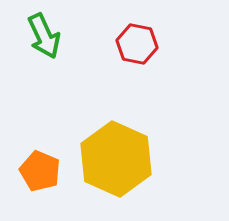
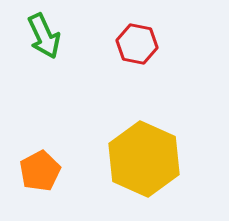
yellow hexagon: moved 28 px right
orange pentagon: rotated 21 degrees clockwise
